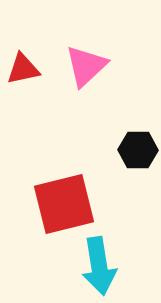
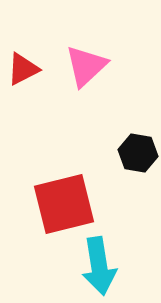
red triangle: rotated 15 degrees counterclockwise
black hexagon: moved 3 px down; rotated 9 degrees clockwise
